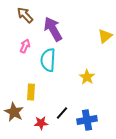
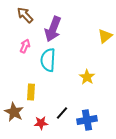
purple arrow: rotated 130 degrees counterclockwise
